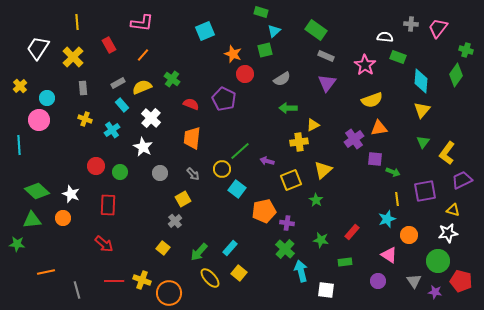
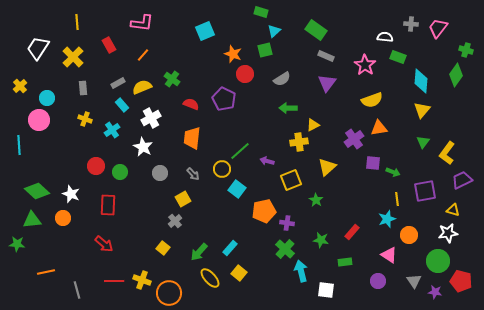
white cross at (151, 118): rotated 18 degrees clockwise
purple square at (375, 159): moved 2 px left, 4 px down
yellow triangle at (323, 170): moved 4 px right, 3 px up
